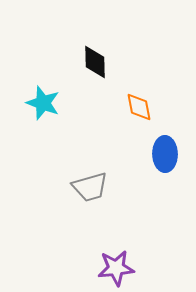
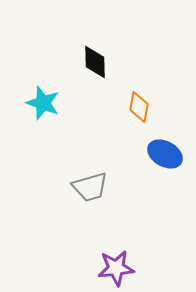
orange diamond: rotated 20 degrees clockwise
blue ellipse: rotated 60 degrees counterclockwise
